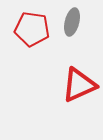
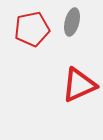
red pentagon: rotated 20 degrees counterclockwise
